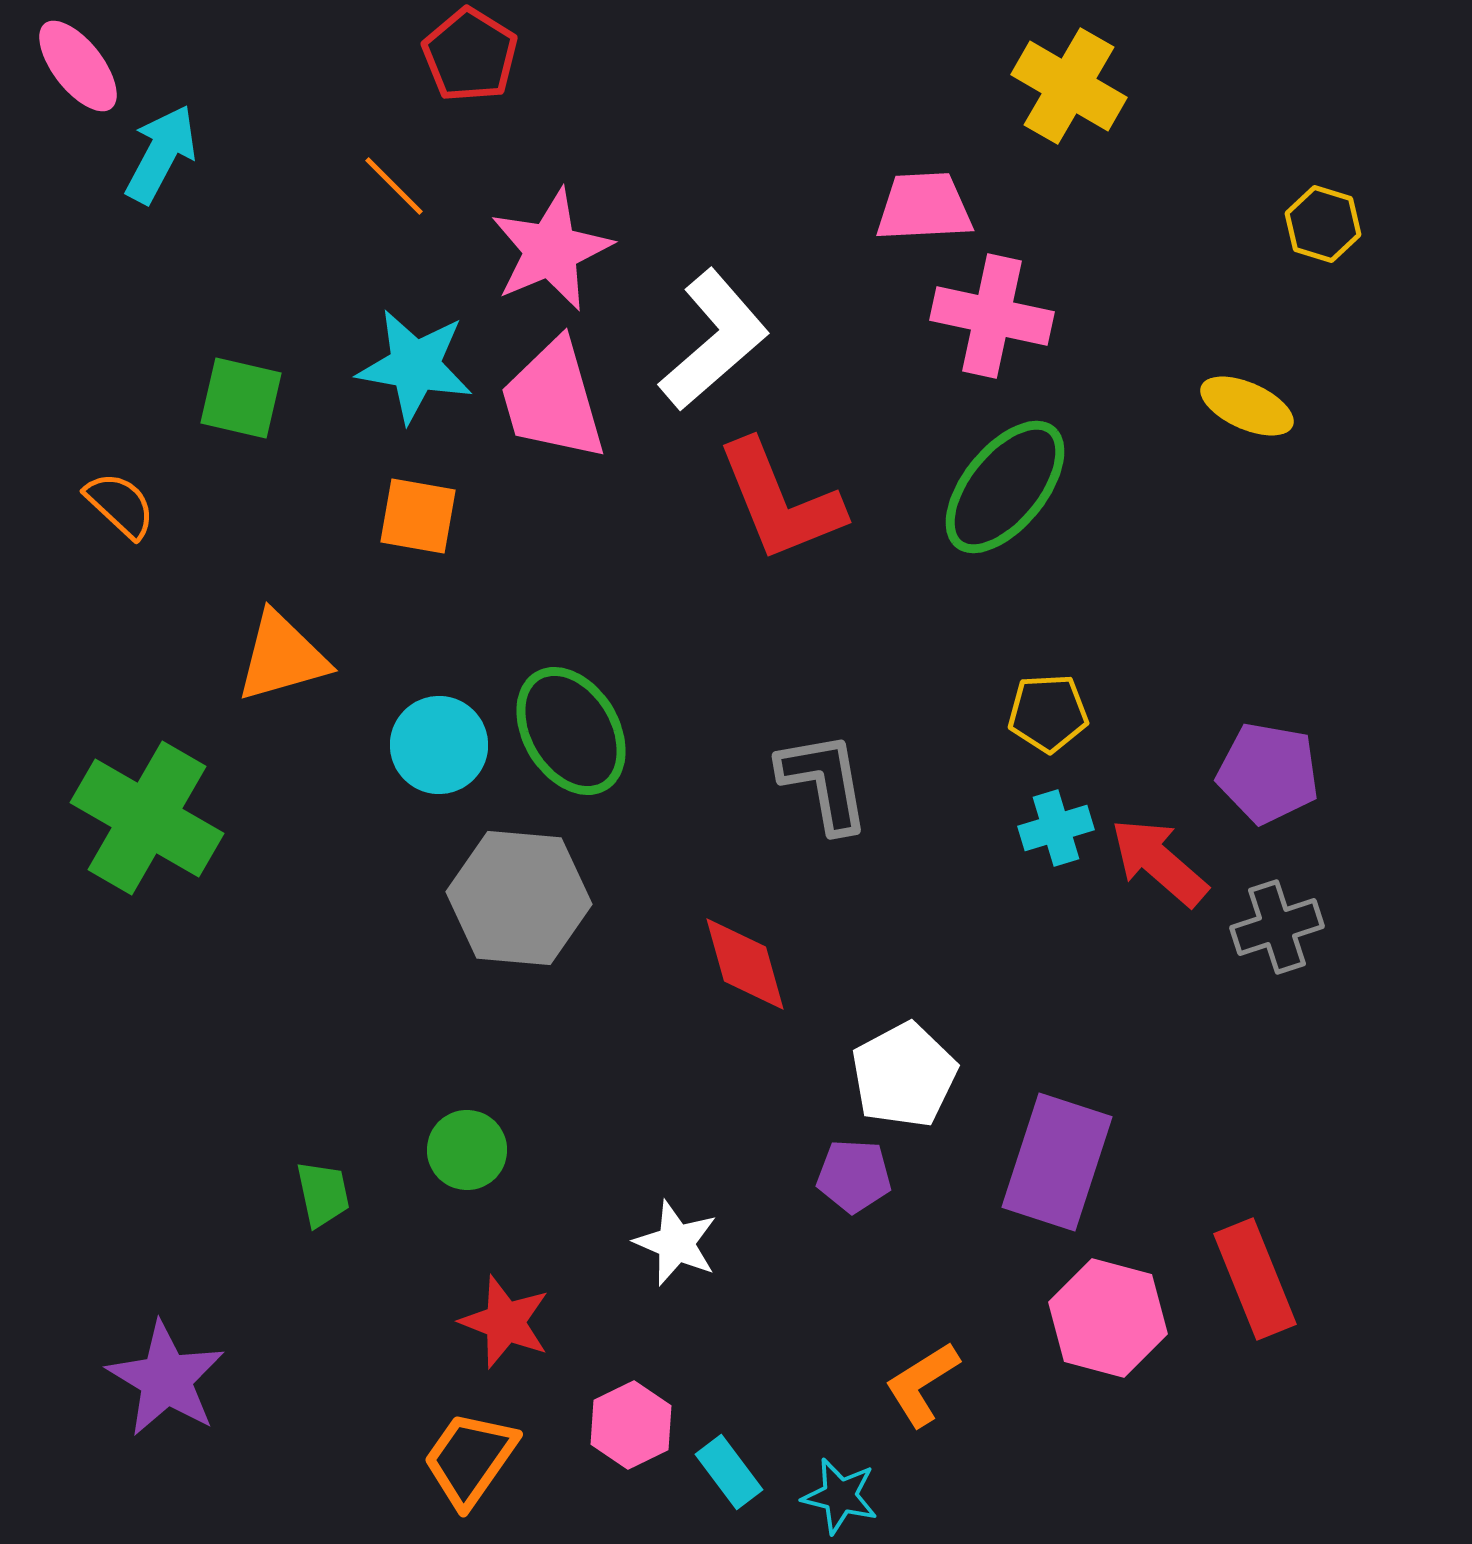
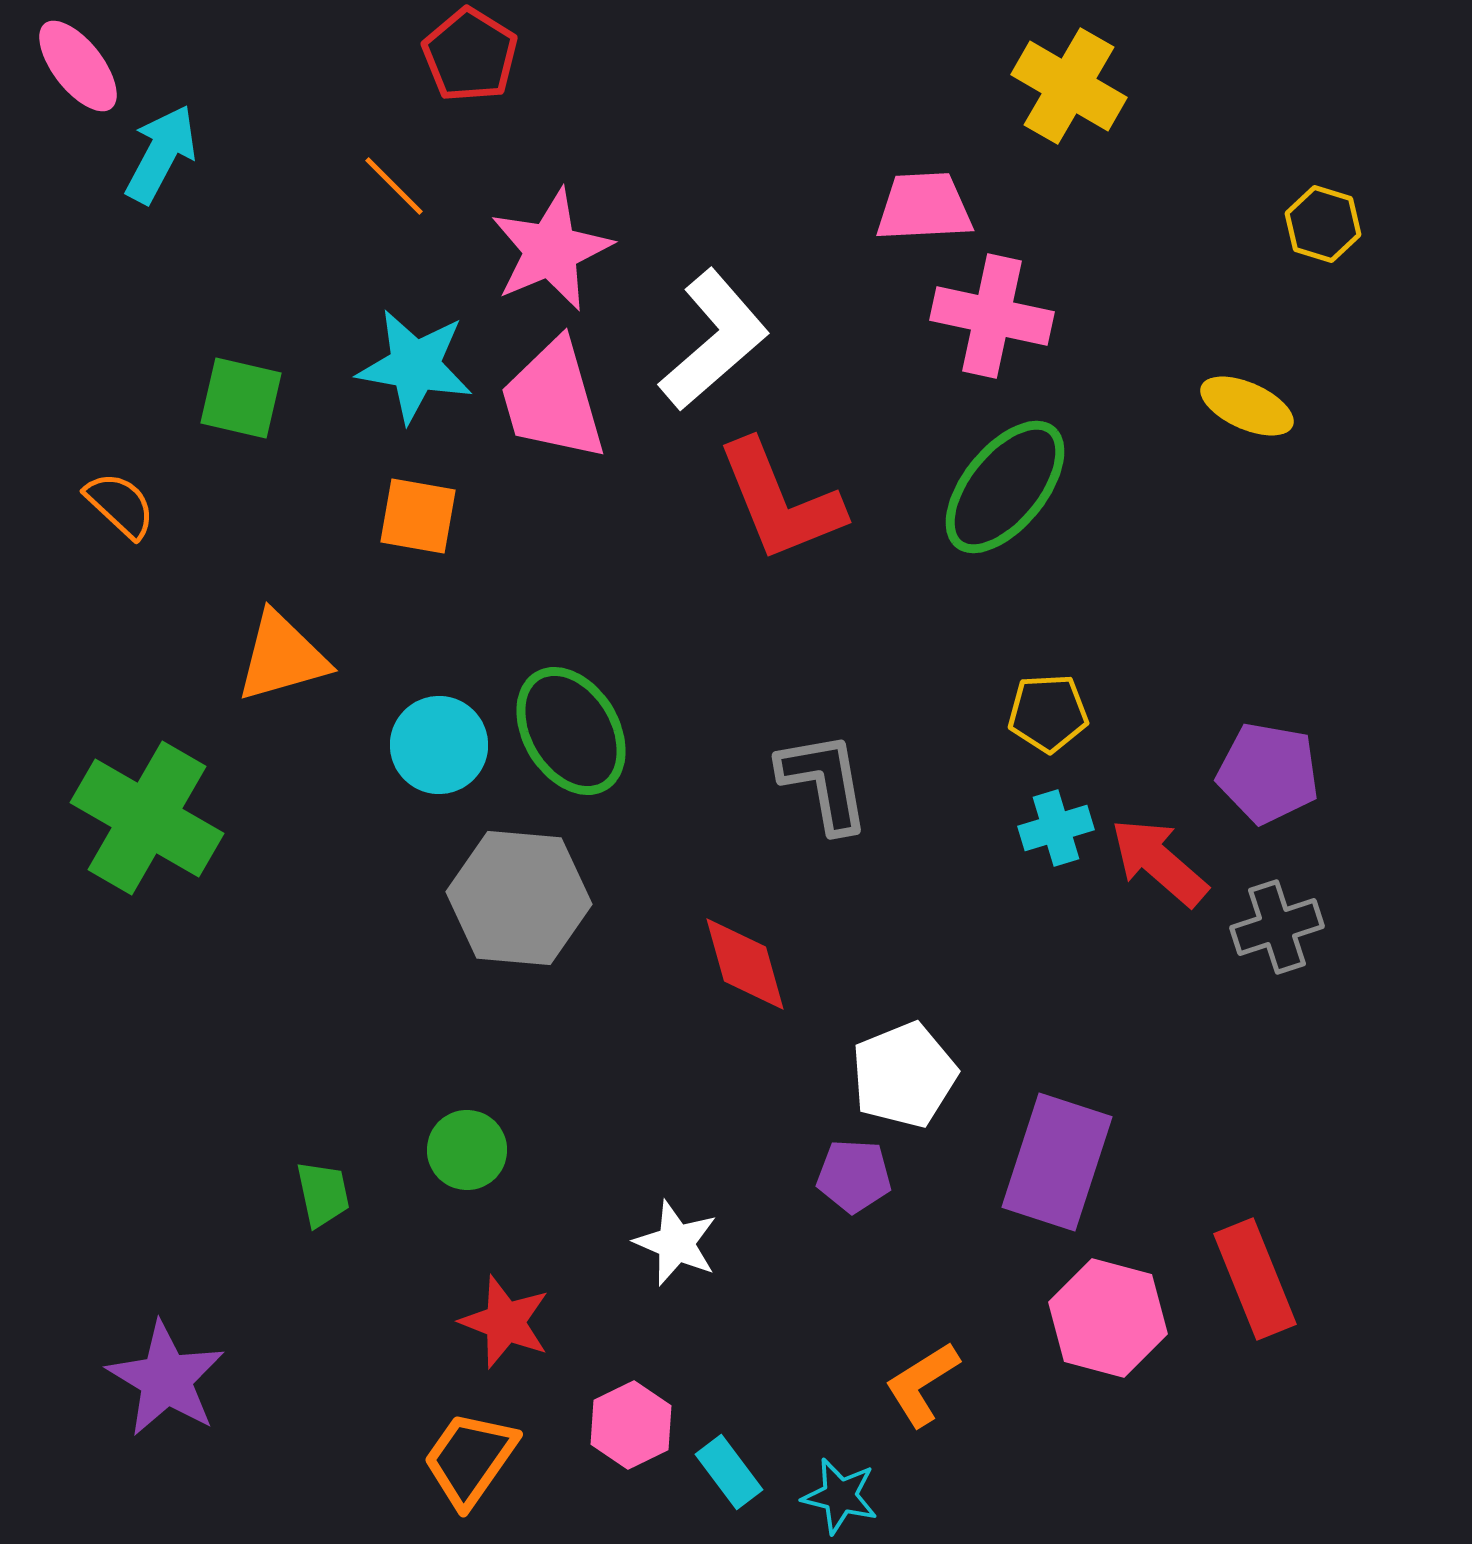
white pentagon at (904, 1075): rotated 6 degrees clockwise
